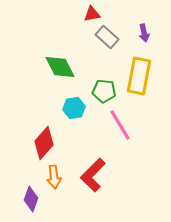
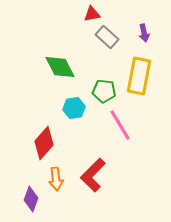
orange arrow: moved 2 px right, 2 px down
